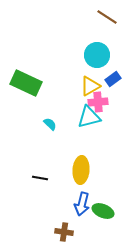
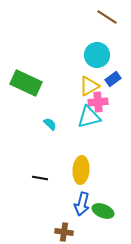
yellow triangle: moved 1 px left
